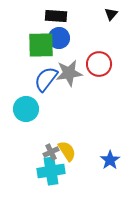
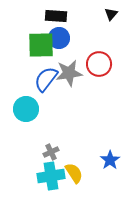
yellow semicircle: moved 7 px right, 22 px down
cyan cross: moved 5 px down
